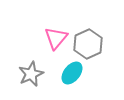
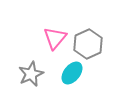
pink triangle: moved 1 px left
